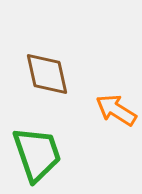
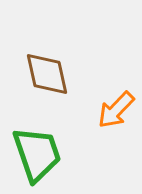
orange arrow: rotated 78 degrees counterclockwise
